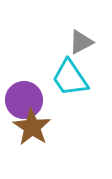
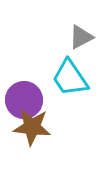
gray triangle: moved 5 px up
brown star: rotated 27 degrees counterclockwise
